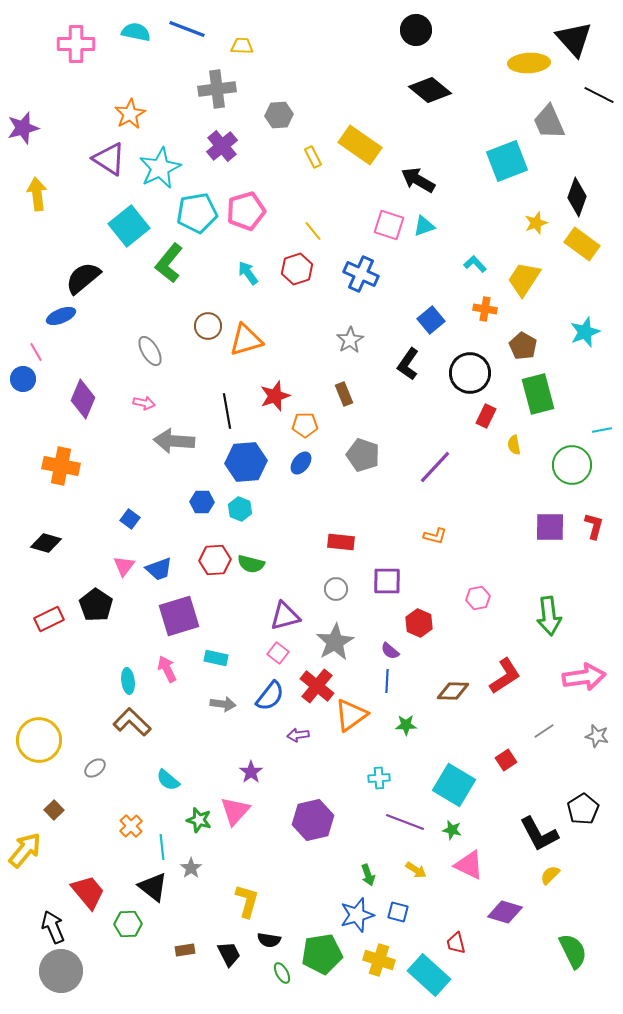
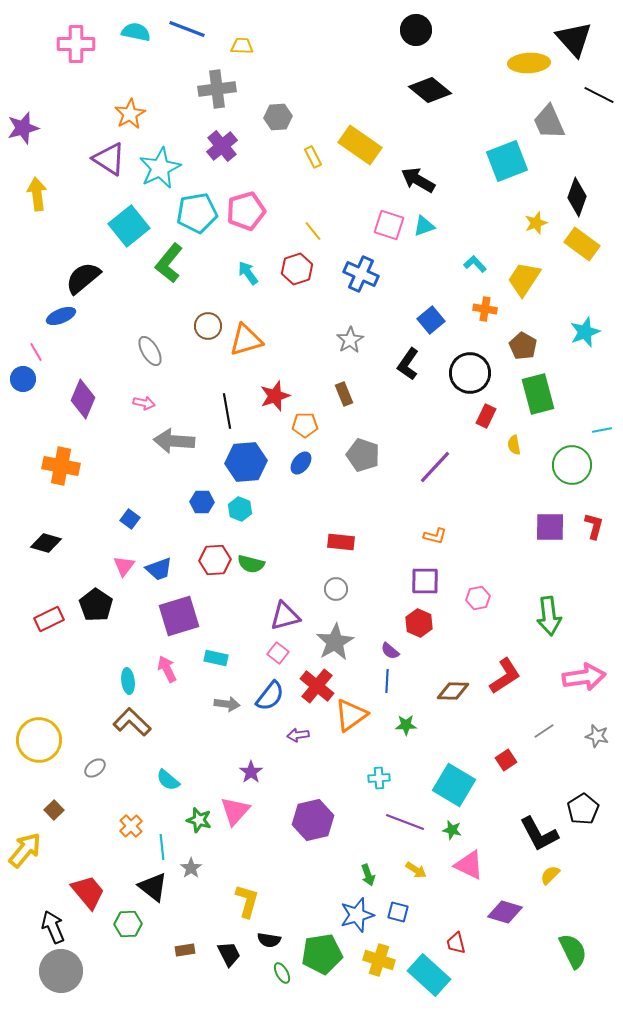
gray hexagon at (279, 115): moved 1 px left, 2 px down
purple square at (387, 581): moved 38 px right
gray arrow at (223, 704): moved 4 px right
